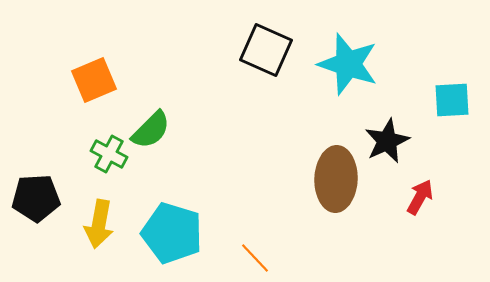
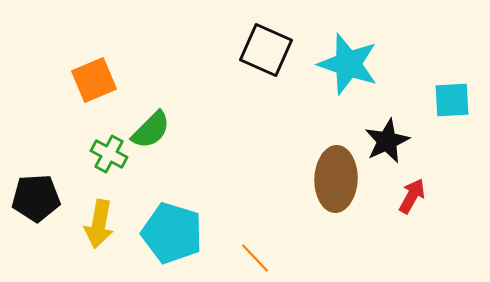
red arrow: moved 8 px left, 1 px up
